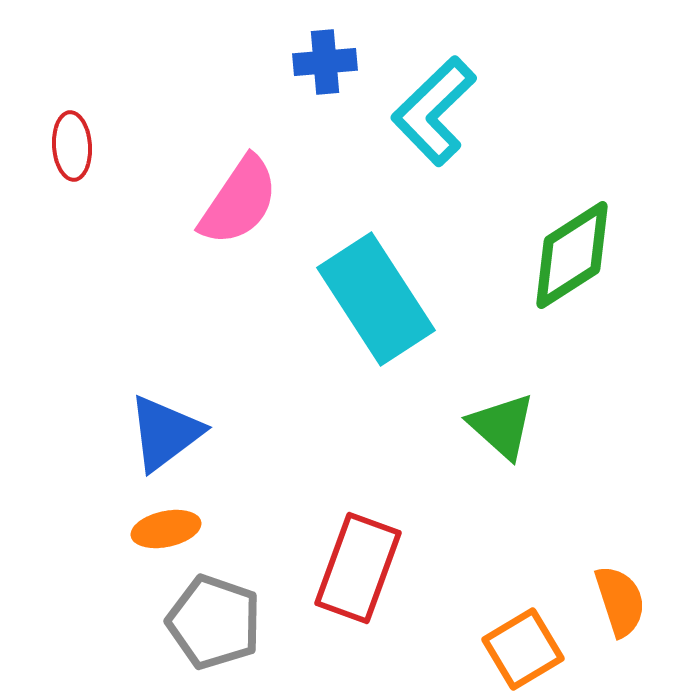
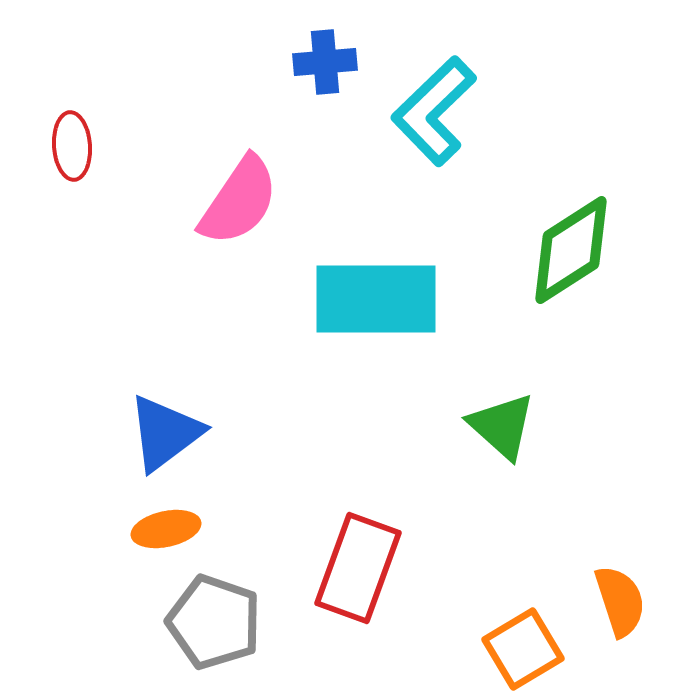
green diamond: moved 1 px left, 5 px up
cyan rectangle: rotated 57 degrees counterclockwise
